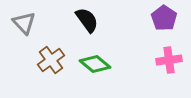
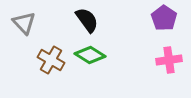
brown cross: rotated 24 degrees counterclockwise
green diamond: moved 5 px left, 9 px up; rotated 8 degrees counterclockwise
